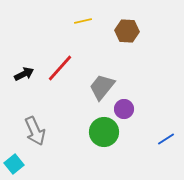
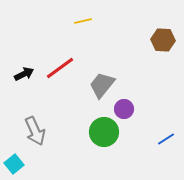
brown hexagon: moved 36 px right, 9 px down
red line: rotated 12 degrees clockwise
gray trapezoid: moved 2 px up
